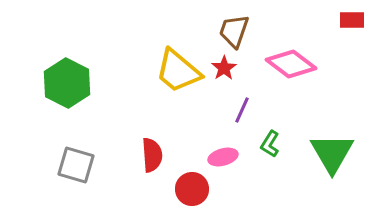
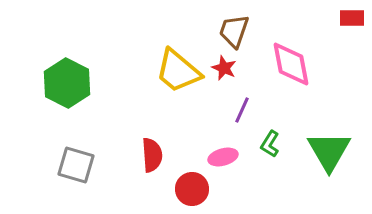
red rectangle: moved 2 px up
pink diamond: rotated 42 degrees clockwise
red star: rotated 15 degrees counterclockwise
green triangle: moved 3 px left, 2 px up
